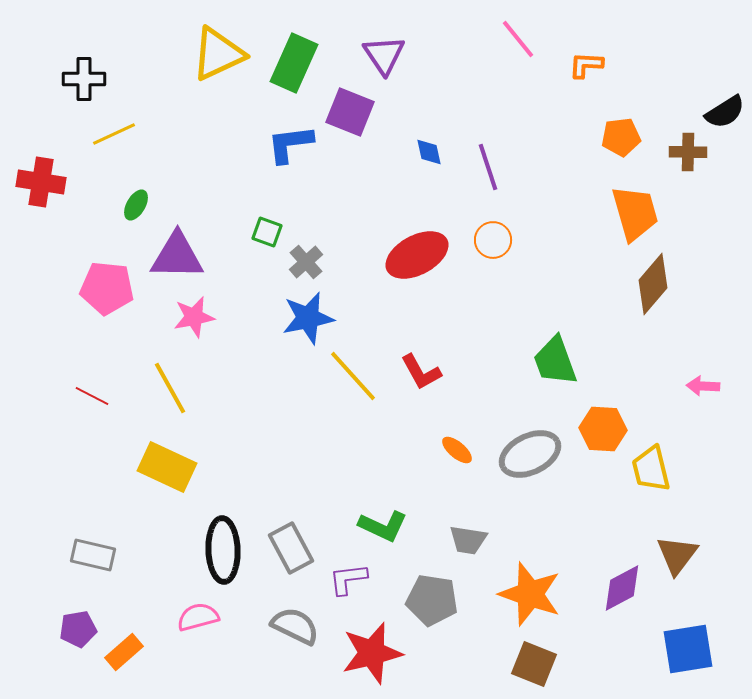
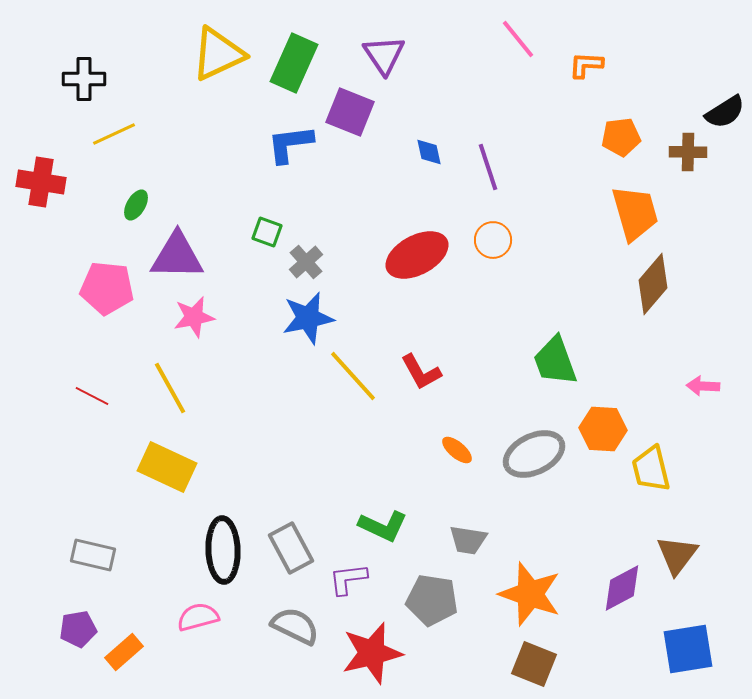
gray ellipse at (530, 454): moved 4 px right
